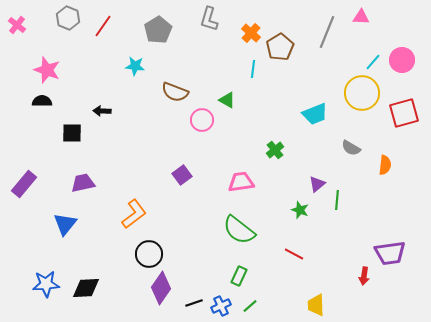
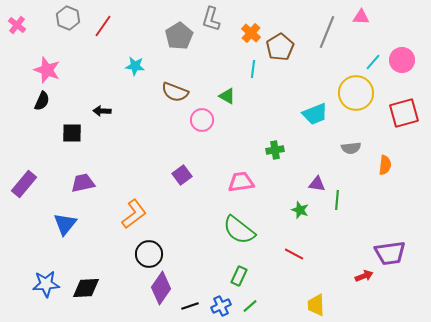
gray L-shape at (209, 19): moved 2 px right
gray pentagon at (158, 30): moved 21 px right, 6 px down
yellow circle at (362, 93): moved 6 px left
green triangle at (227, 100): moved 4 px up
black semicircle at (42, 101): rotated 114 degrees clockwise
gray semicircle at (351, 148): rotated 36 degrees counterclockwise
green cross at (275, 150): rotated 30 degrees clockwise
purple triangle at (317, 184): rotated 48 degrees clockwise
red arrow at (364, 276): rotated 120 degrees counterclockwise
black line at (194, 303): moved 4 px left, 3 px down
